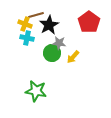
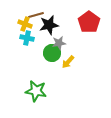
black star: rotated 18 degrees clockwise
gray star: rotated 16 degrees counterclockwise
yellow arrow: moved 5 px left, 5 px down
